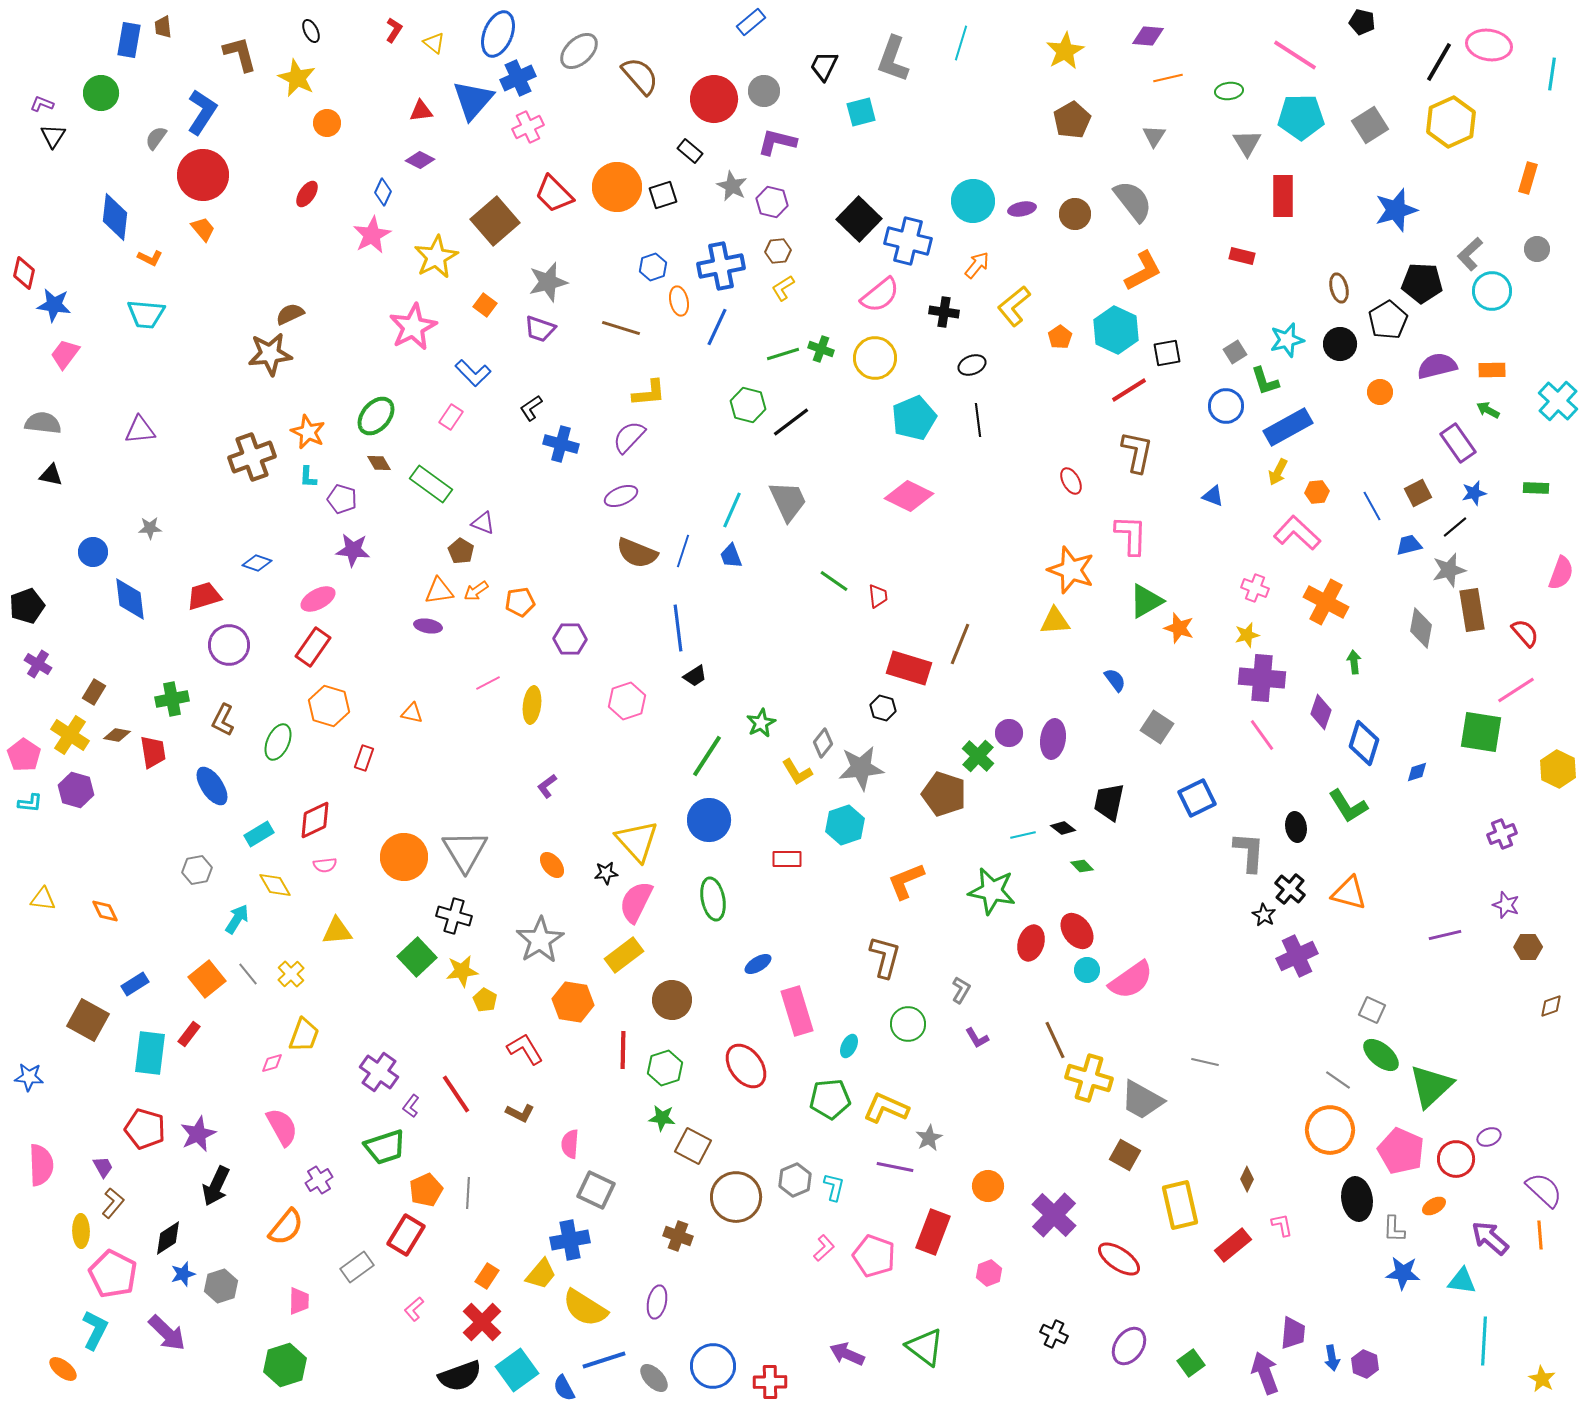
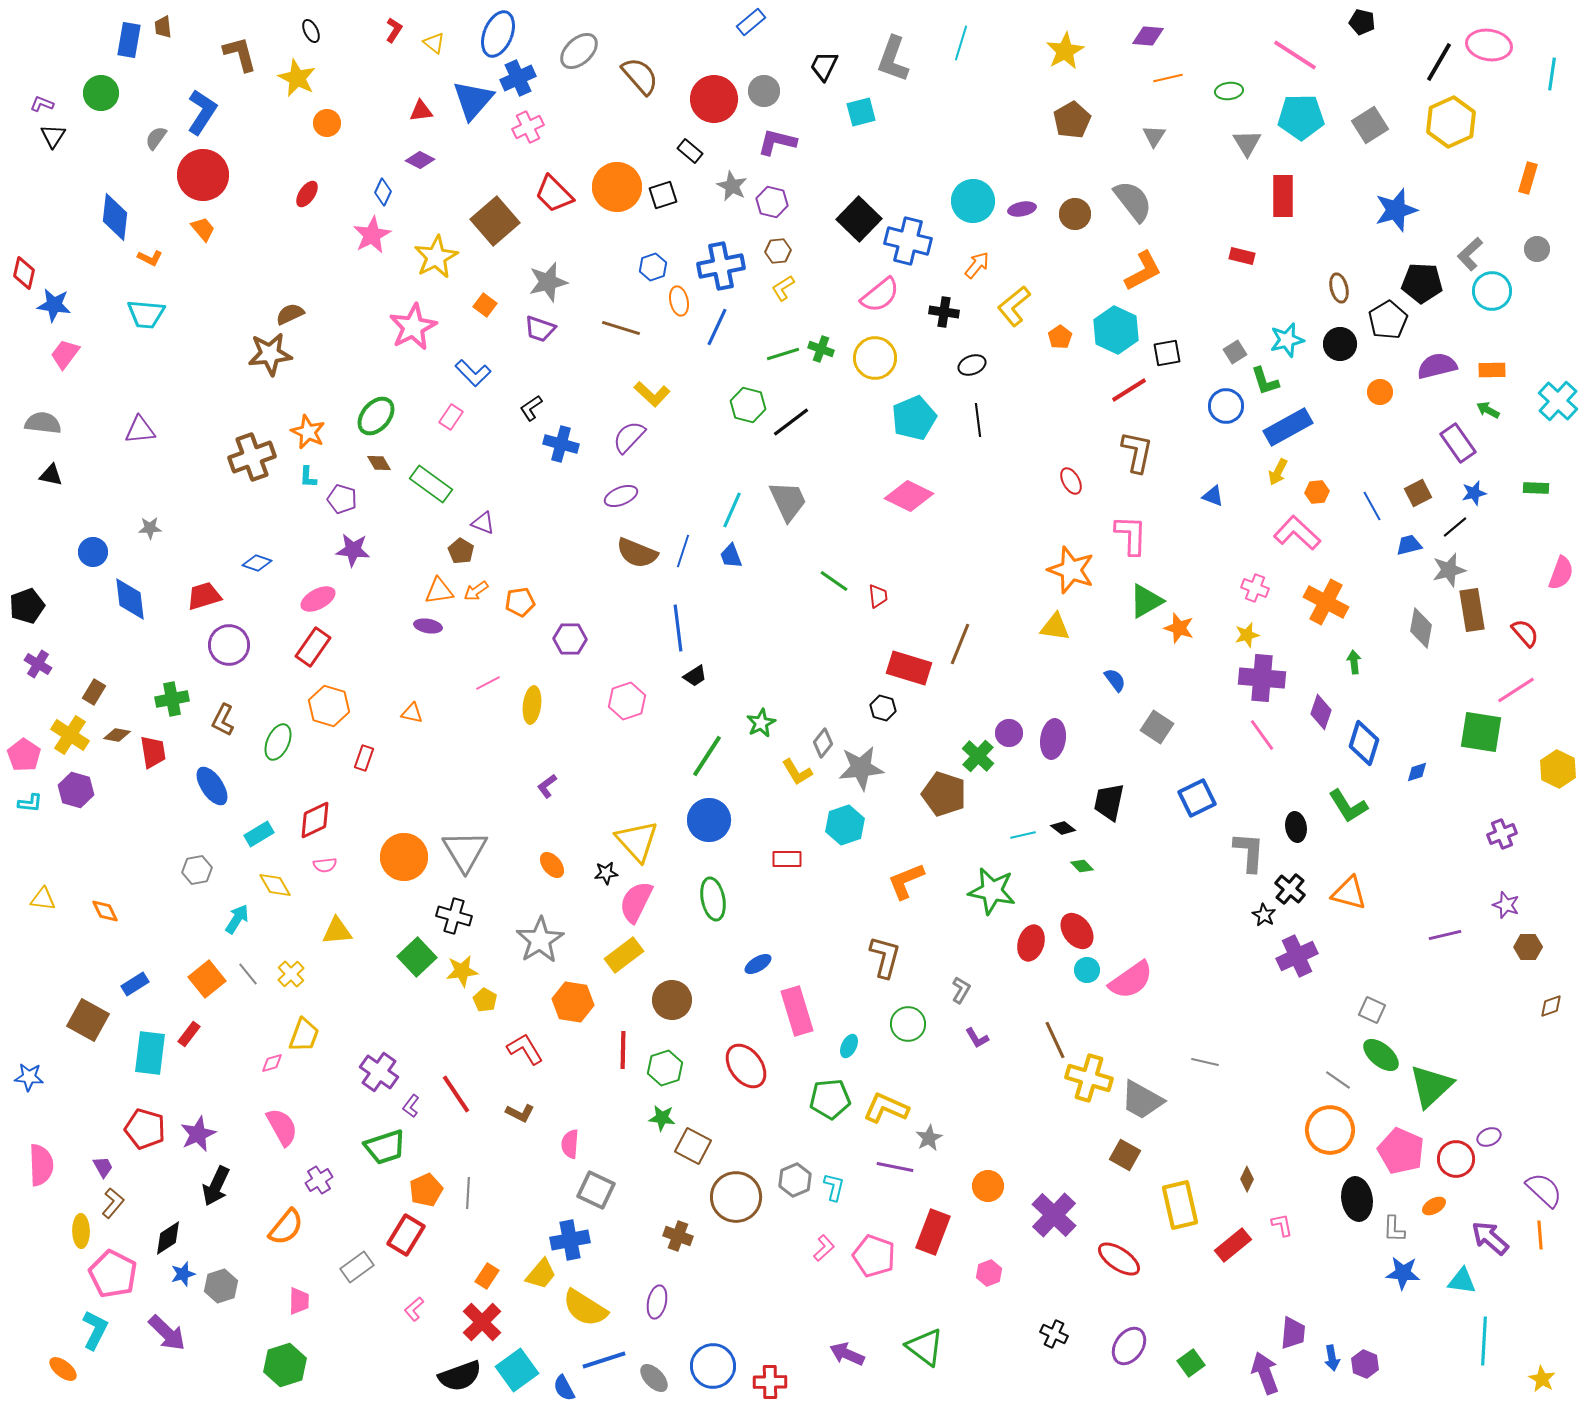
yellow L-shape at (649, 393): moved 3 px right, 1 px down; rotated 48 degrees clockwise
yellow triangle at (1055, 621): moved 6 px down; rotated 12 degrees clockwise
